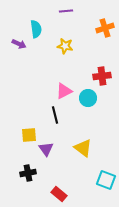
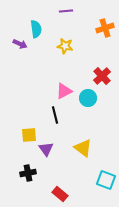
purple arrow: moved 1 px right
red cross: rotated 36 degrees counterclockwise
red rectangle: moved 1 px right
